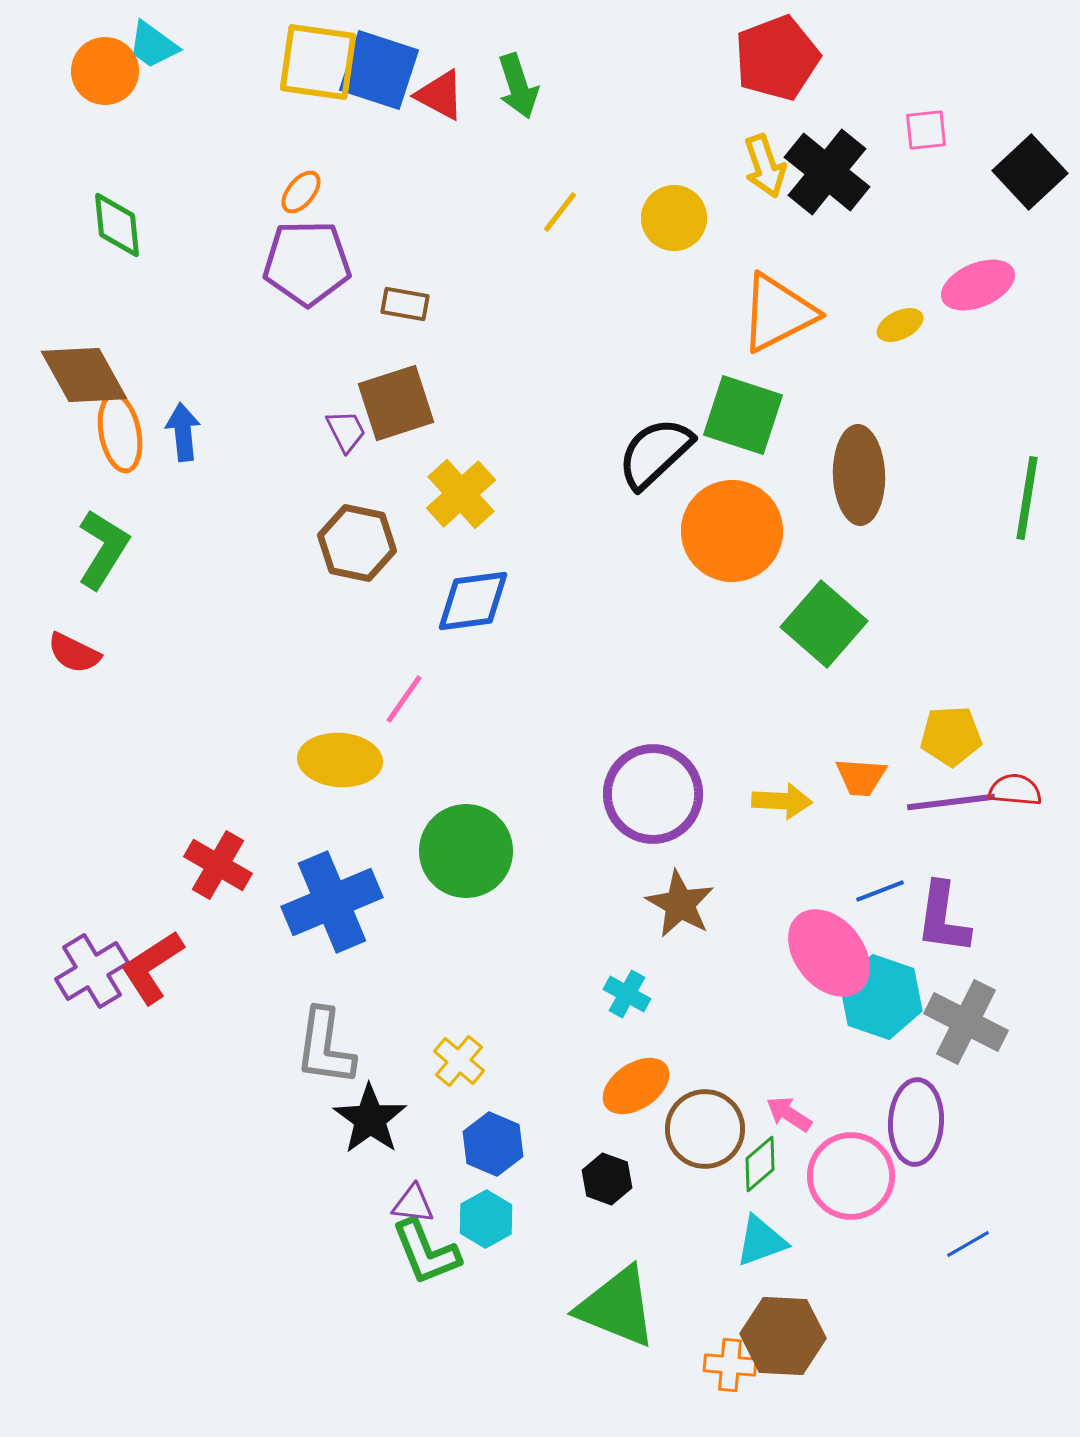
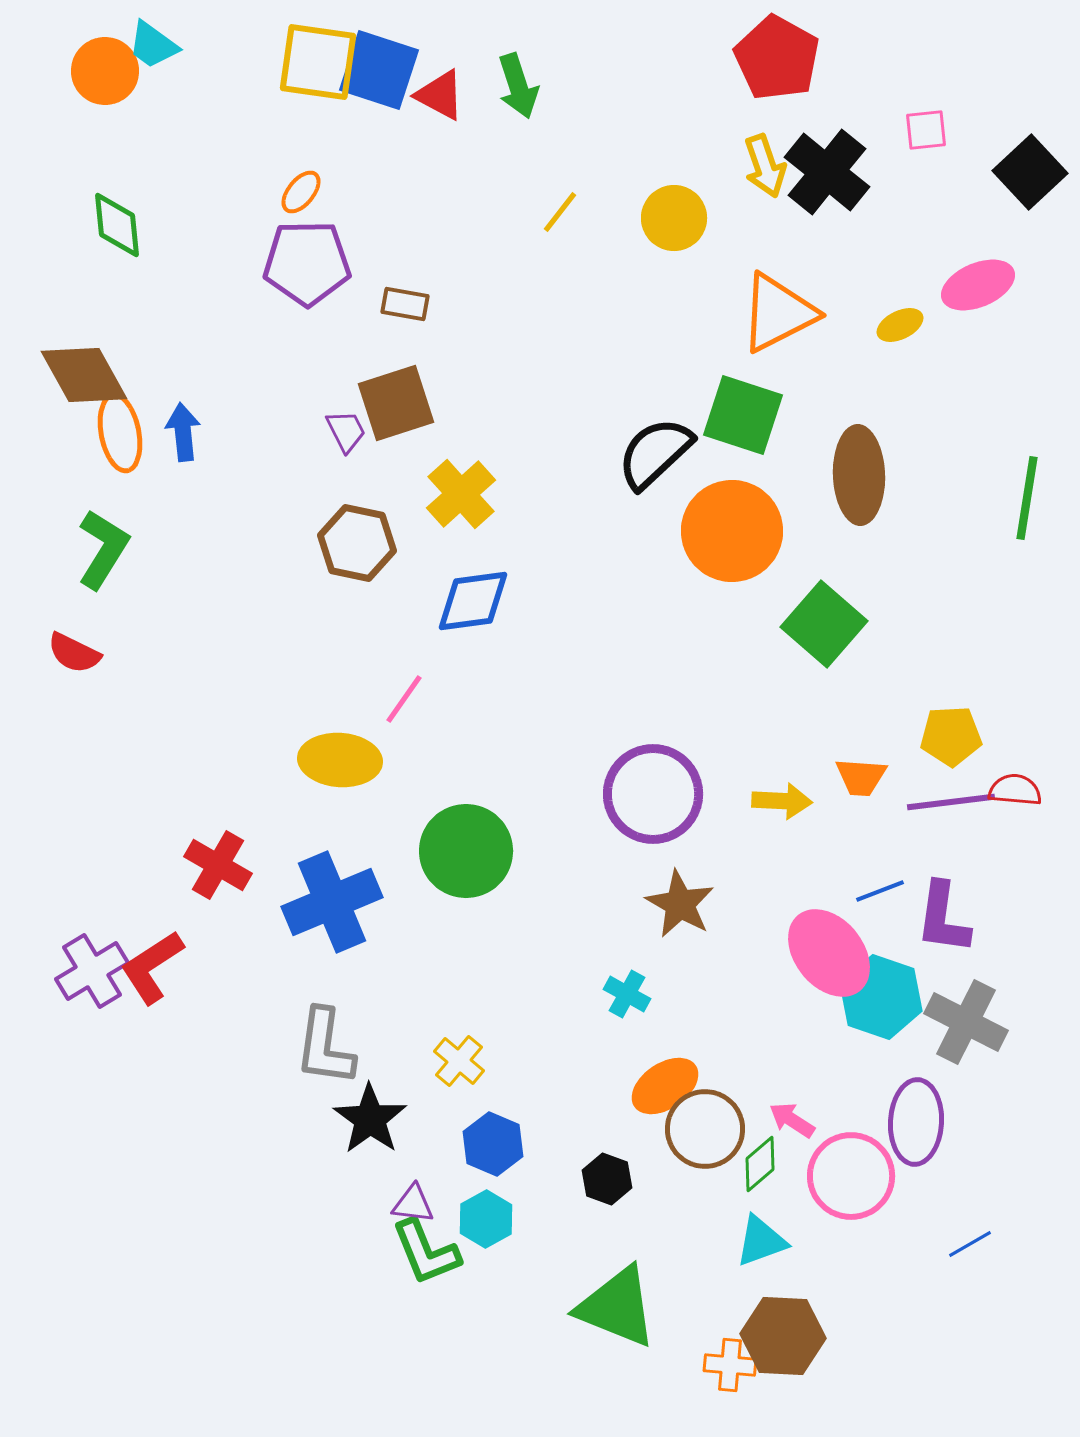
red pentagon at (777, 58): rotated 22 degrees counterclockwise
orange ellipse at (636, 1086): moved 29 px right
pink arrow at (789, 1114): moved 3 px right, 6 px down
blue line at (968, 1244): moved 2 px right
